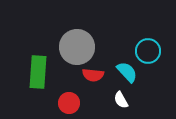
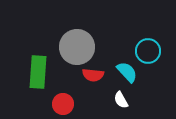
red circle: moved 6 px left, 1 px down
